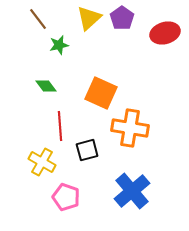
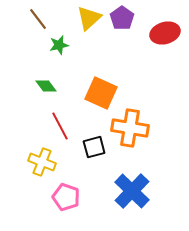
red line: rotated 24 degrees counterclockwise
black square: moved 7 px right, 3 px up
yellow cross: rotated 8 degrees counterclockwise
blue cross: rotated 6 degrees counterclockwise
